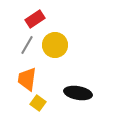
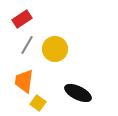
red rectangle: moved 13 px left
yellow circle: moved 4 px down
orange trapezoid: moved 3 px left, 2 px down
black ellipse: rotated 16 degrees clockwise
